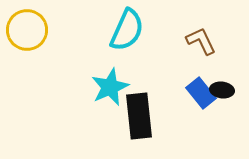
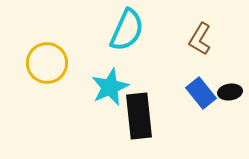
yellow circle: moved 20 px right, 33 px down
brown L-shape: moved 1 px left, 2 px up; rotated 124 degrees counterclockwise
black ellipse: moved 8 px right, 2 px down; rotated 15 degrees counterclockwise
